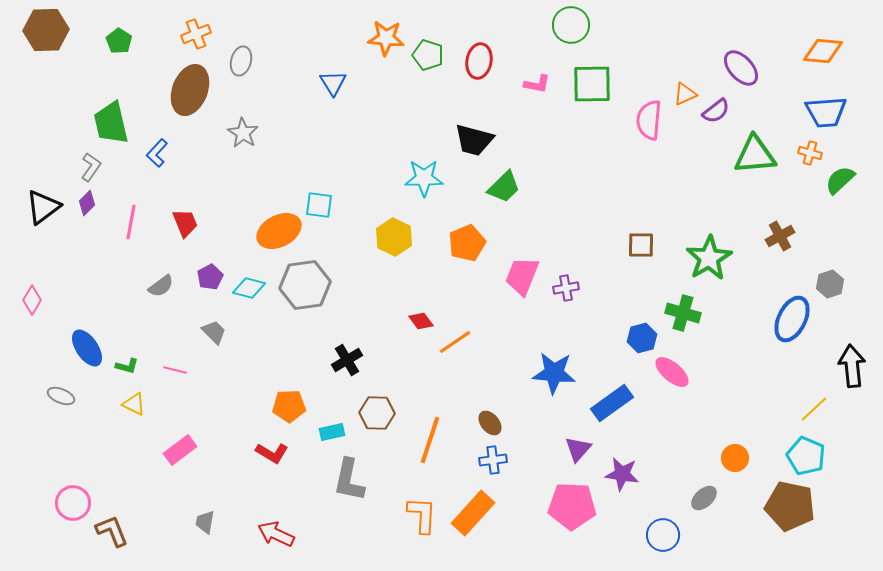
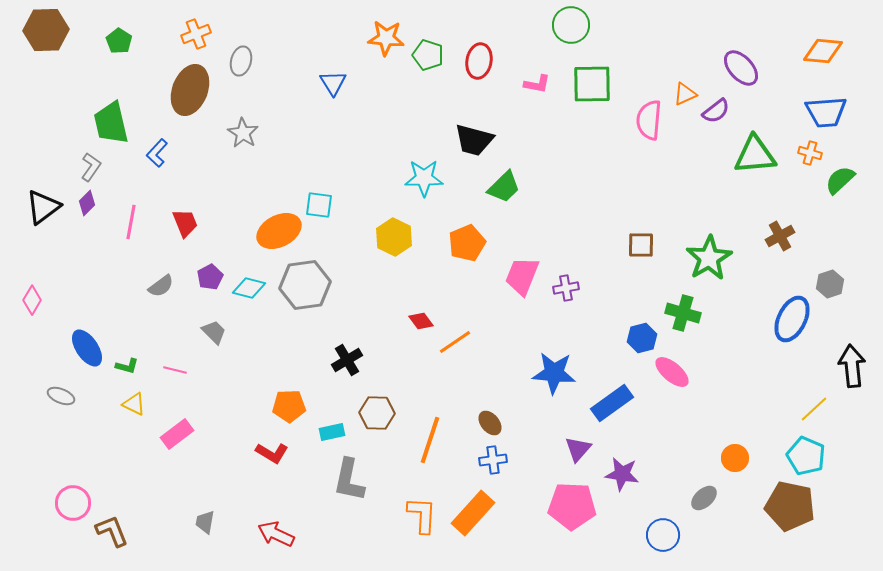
pink rectangle at (180, 450): moved 3 px left, 16 px up
